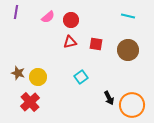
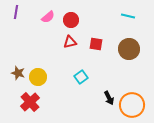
brown circle: moved 1 px right, 1 px up
